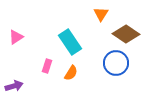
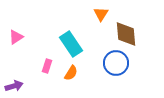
brown diamond: rotated 52 degrees clockwise
cyan rectangle: moved 1 px right, 2 px down
